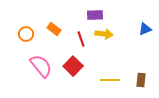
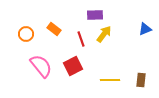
yellow arrow: rotated 60 degrees counterclockwise
red square: rotated 18 degrees clockwise
